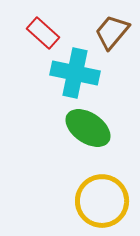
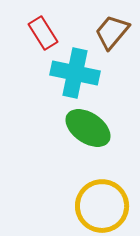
red rectangle: rotated 16 degrees clockwise
yellow circle: moved 5 px down
